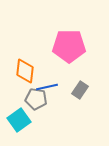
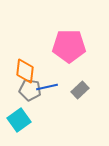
gray rectangle: rotated 12 degrees clockwise
gray pentagon: moved 6 px left, 9 px up
